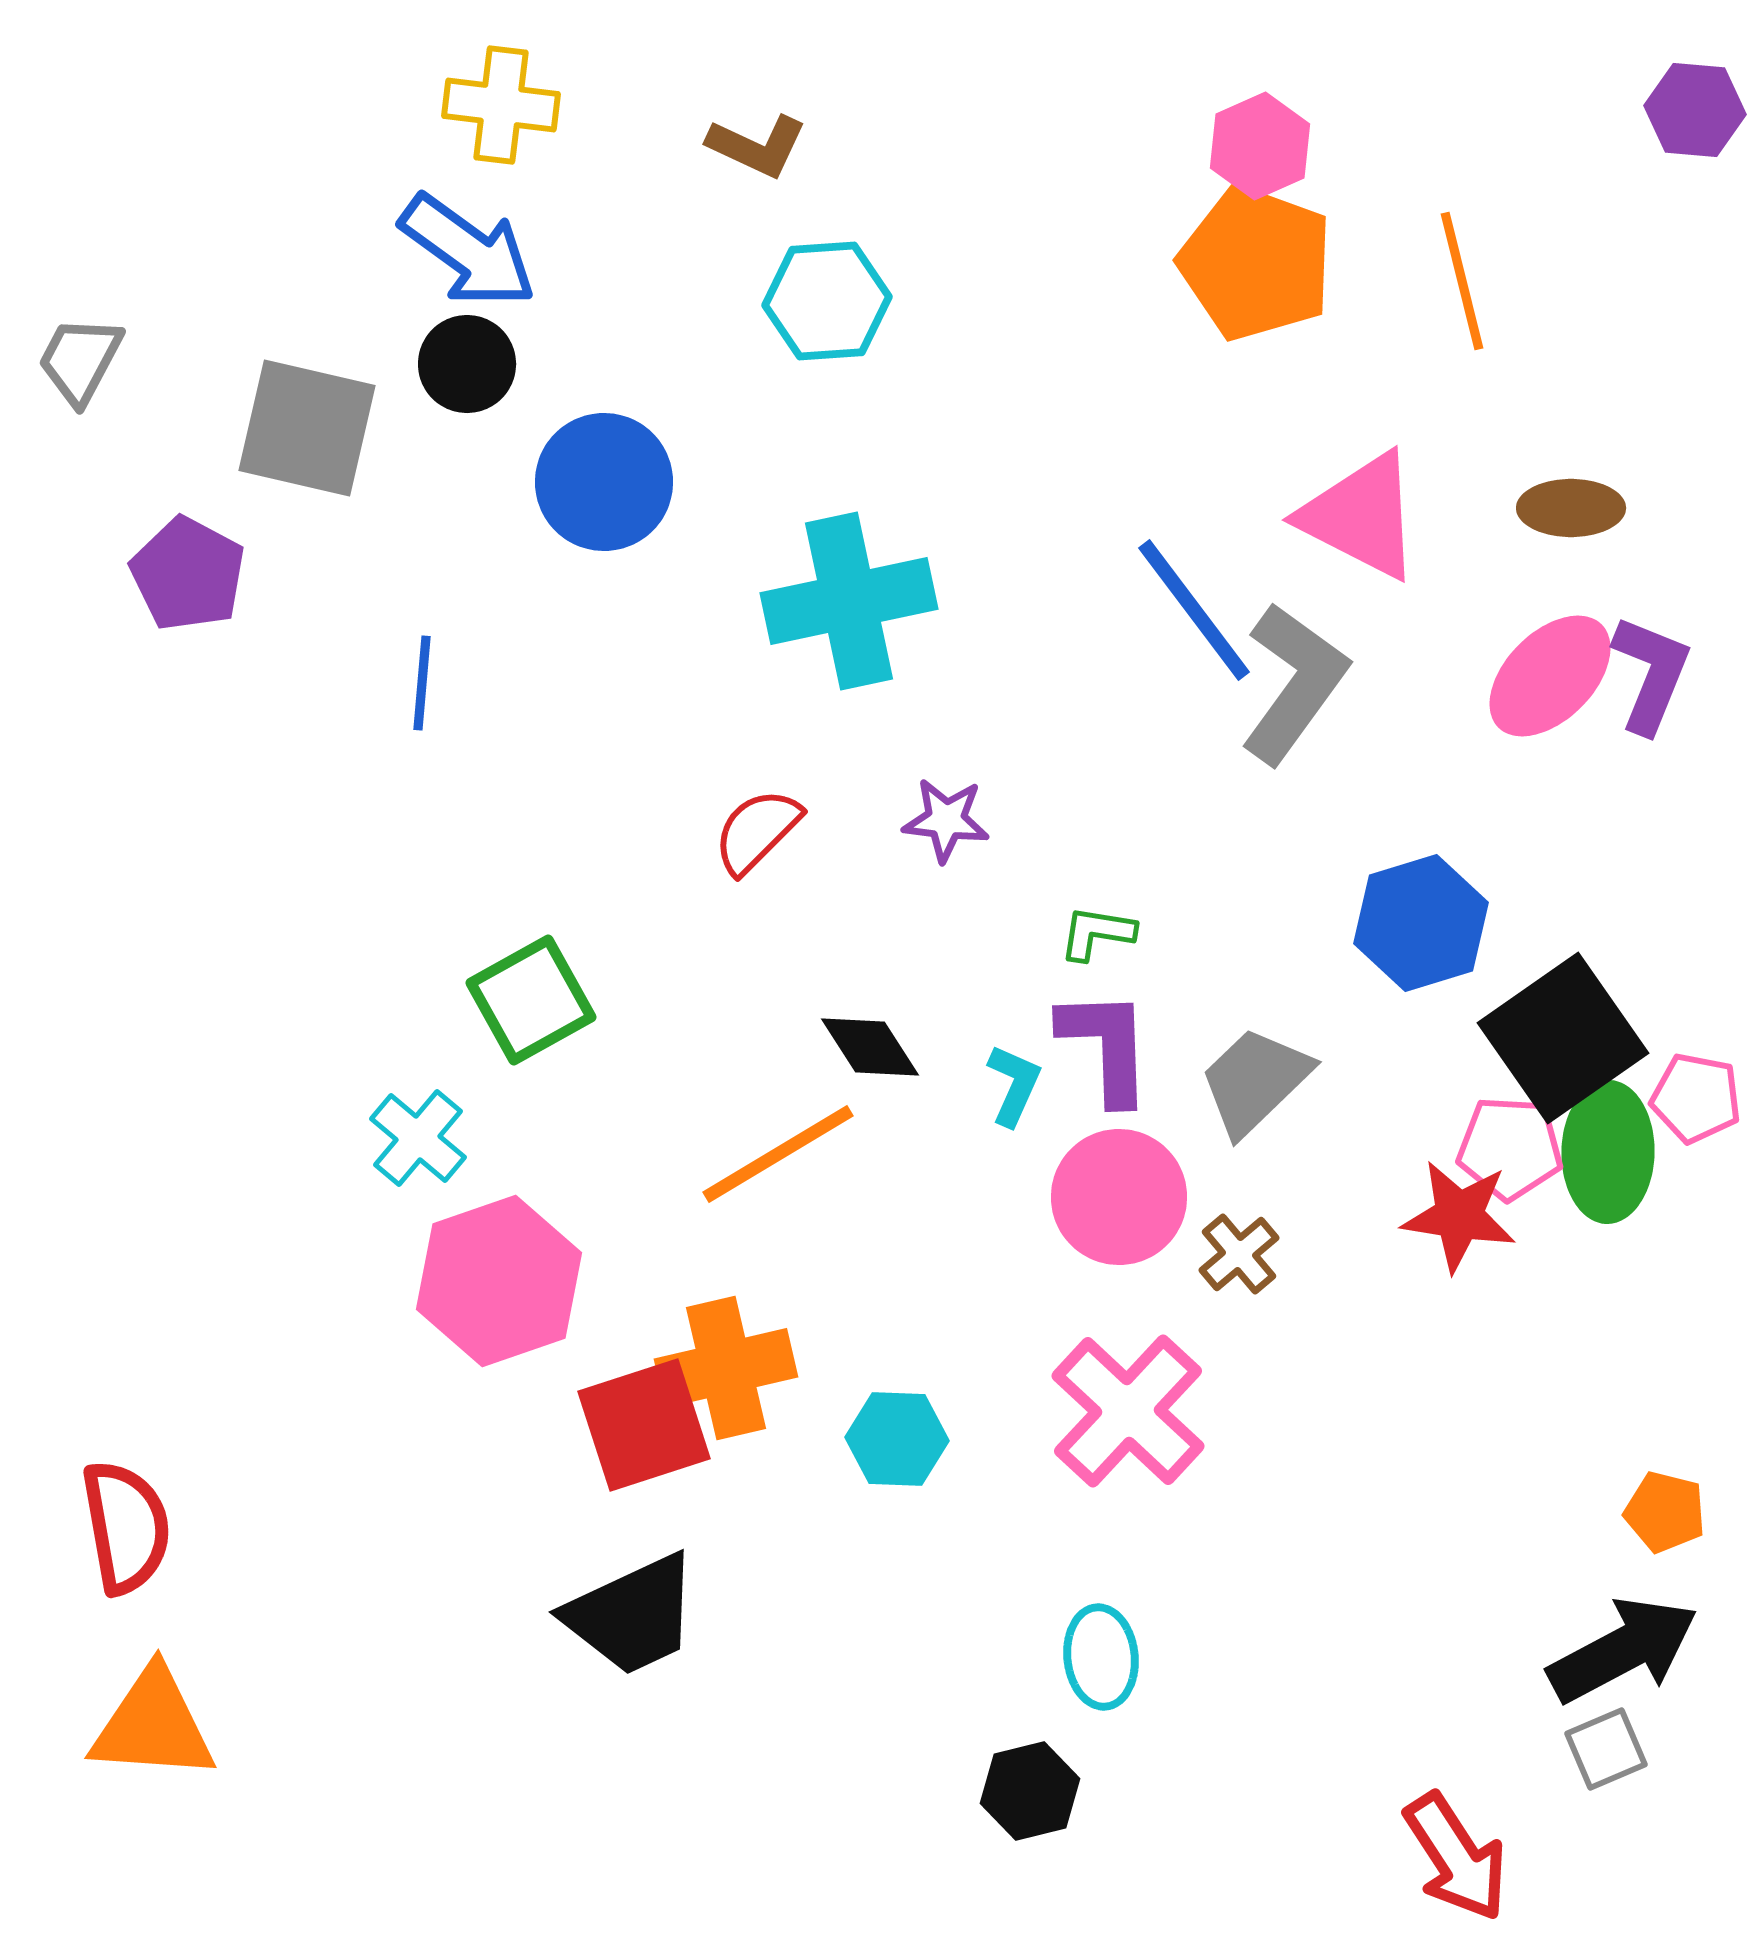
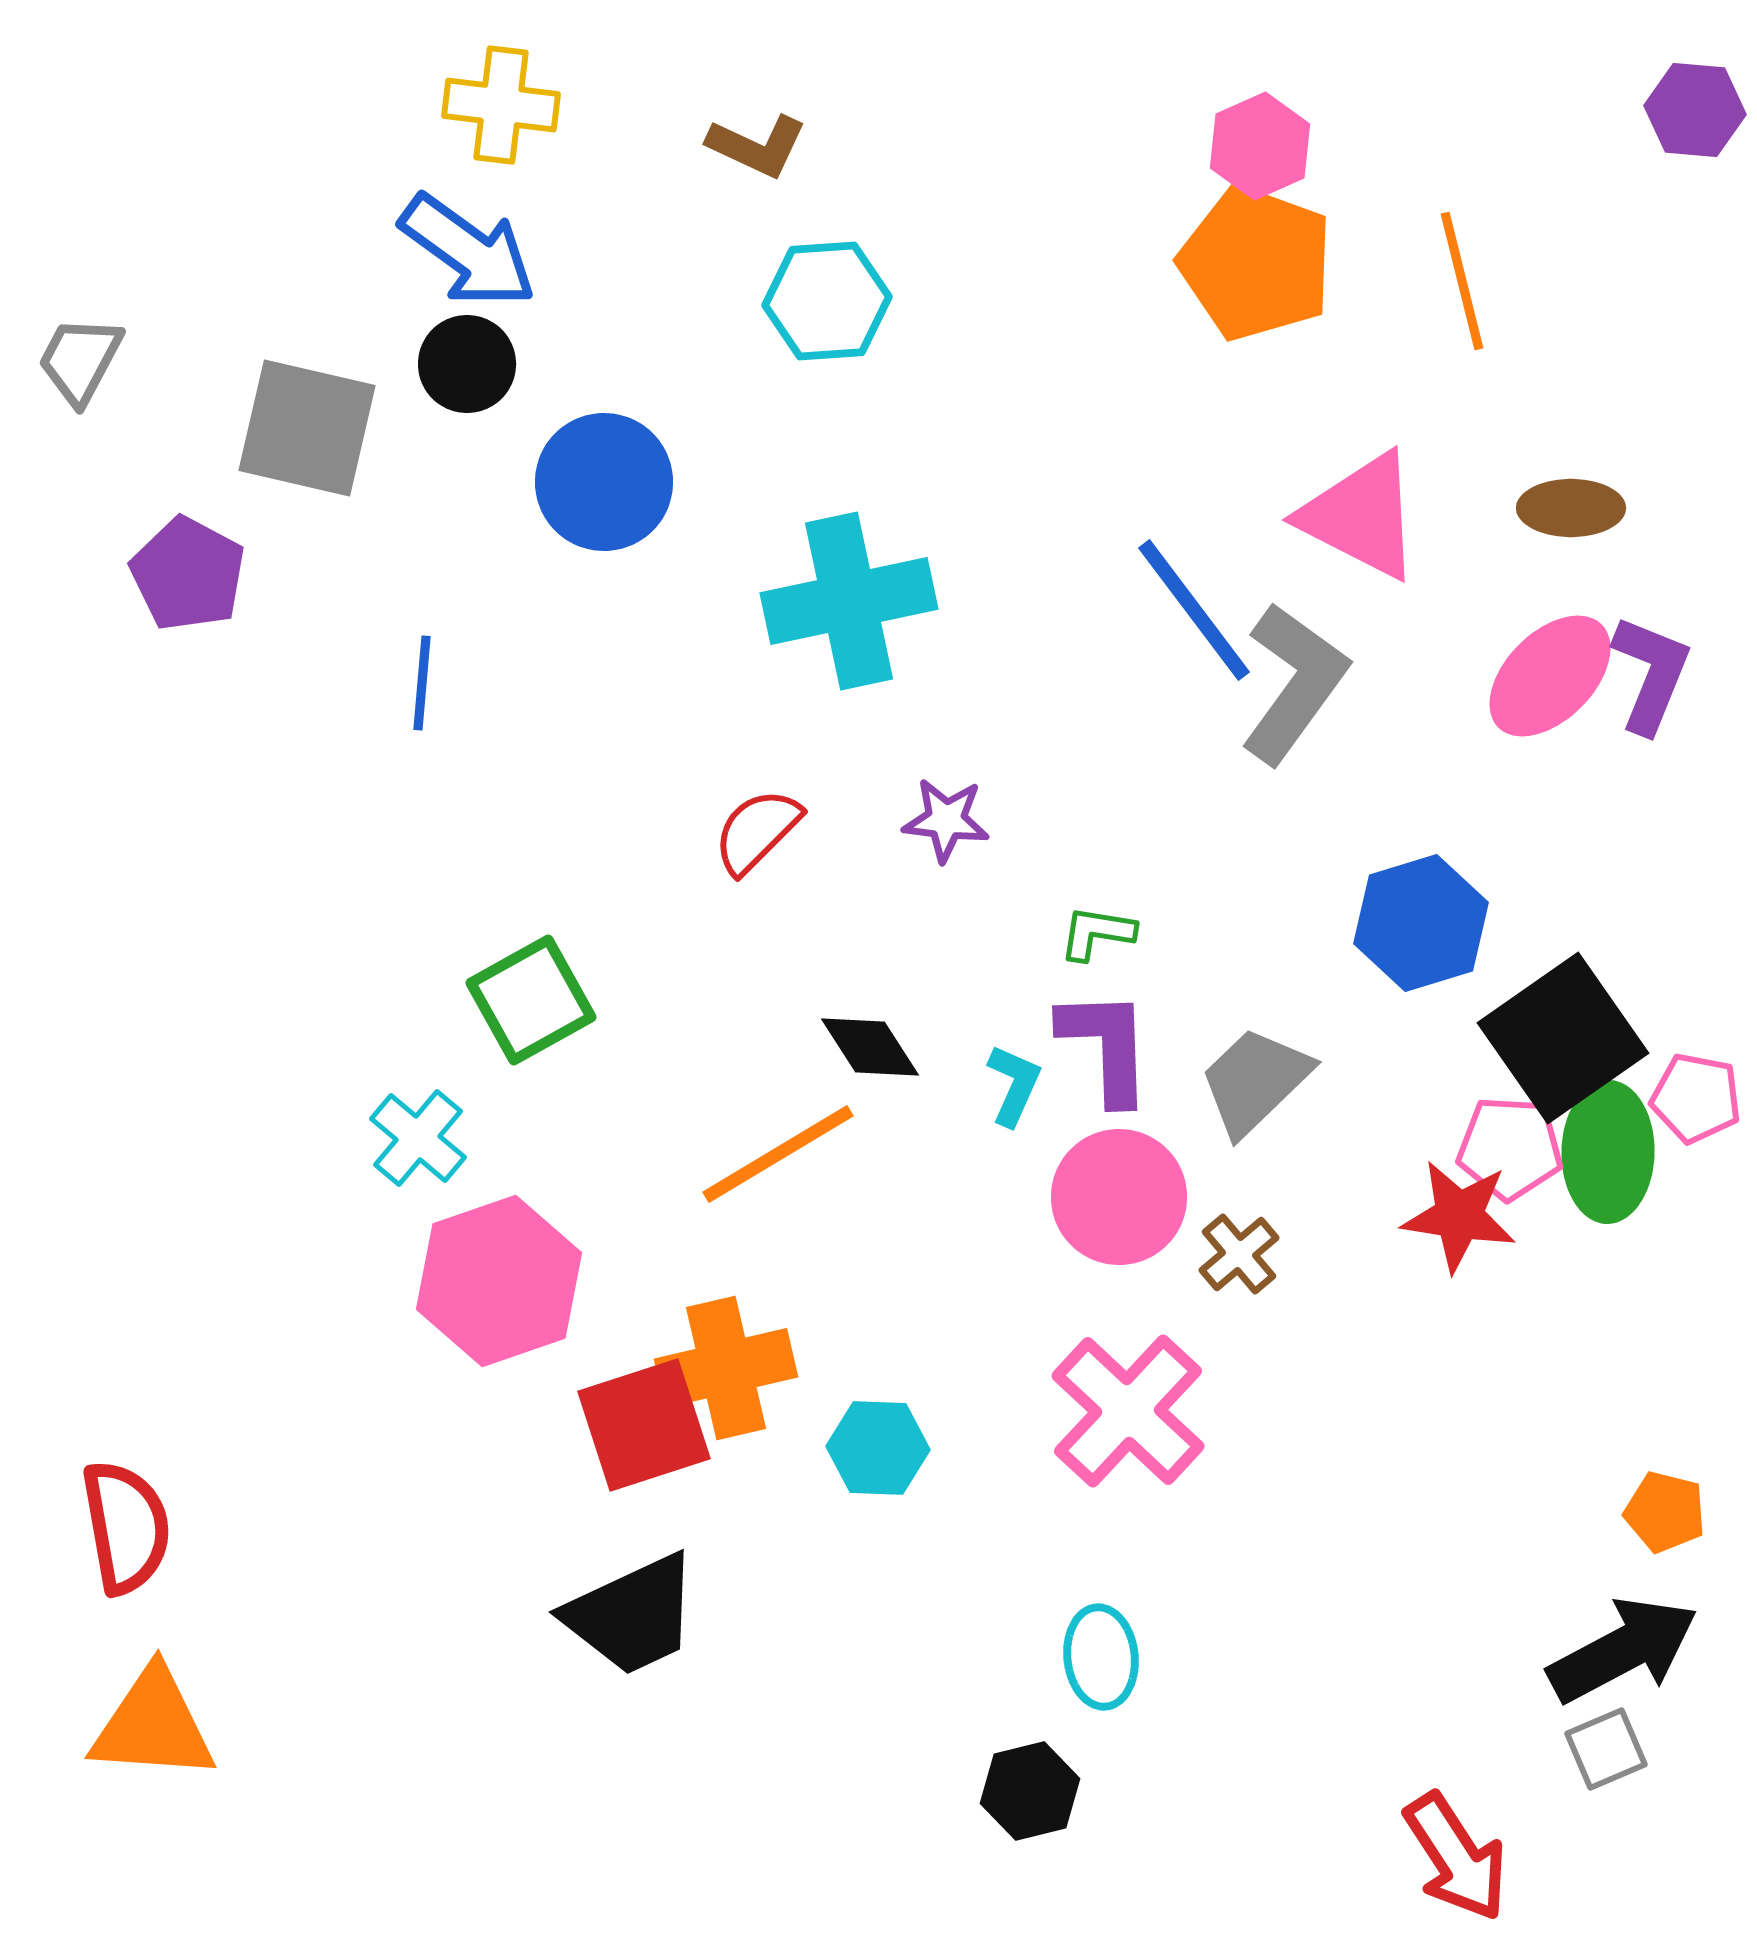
cyan hexagon at (897, 1439): moved 19 px left, 9 px down
